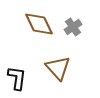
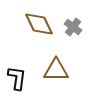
gray cross: rotated 18 degrees counterclockwise
brown triangle: moved 2 px left, 2 px down; rotated 48 degrees counterclockwise
